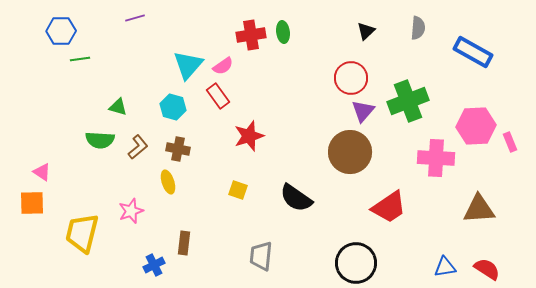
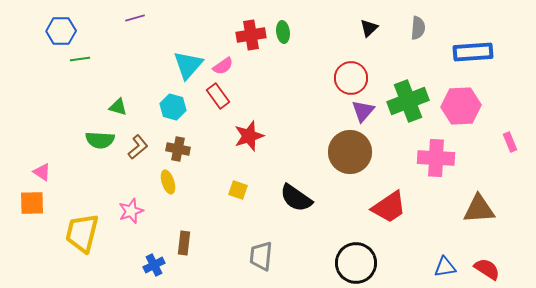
black triangle: moved 3 px right, 3 px up
blue rectangle: rotated 33 degrees counterclockwise
pink hexagon: moved 15 px left, 20 px up
